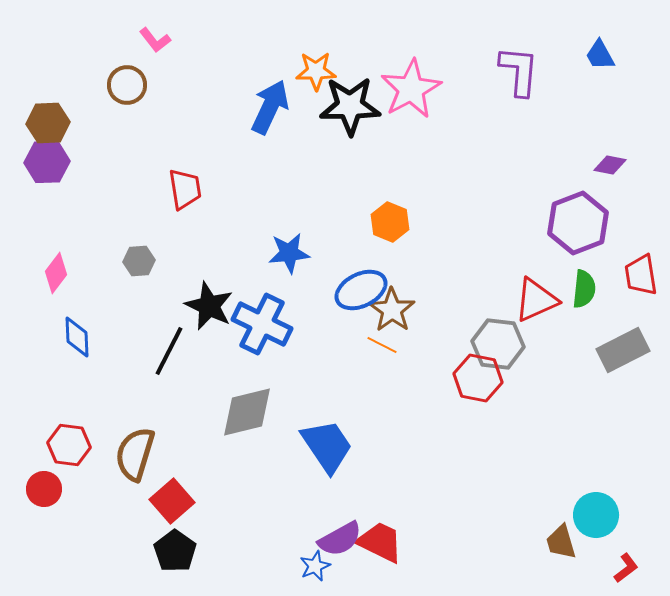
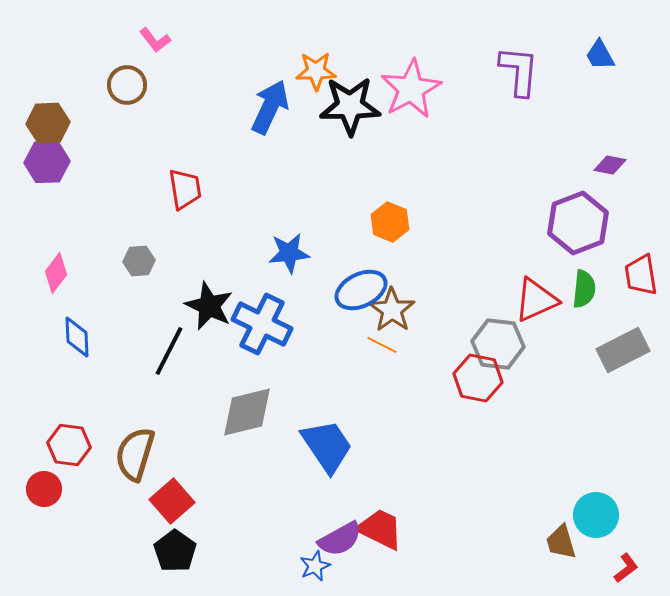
red trapezoid at (380, 542): moved 13 px up
